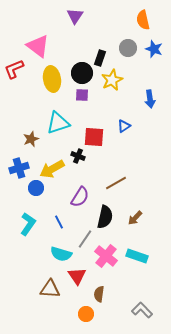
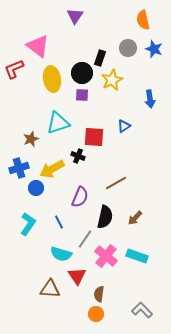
purple semicircle: rotated 10 degrees counterclockwise
orange circle: moved 10 px right
